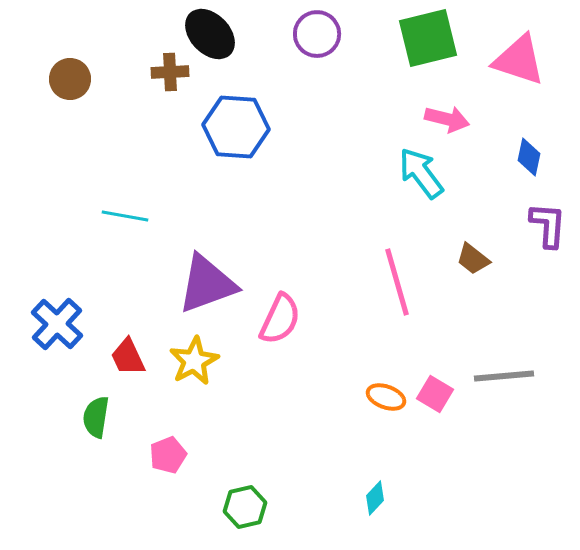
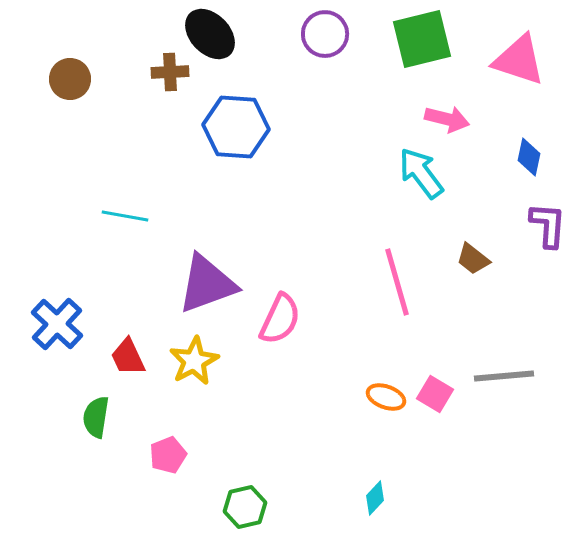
purple circle: moved 8 px right
green square: moved 6 px left, 1 px down
